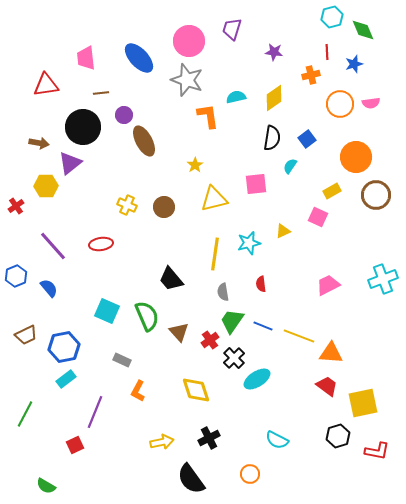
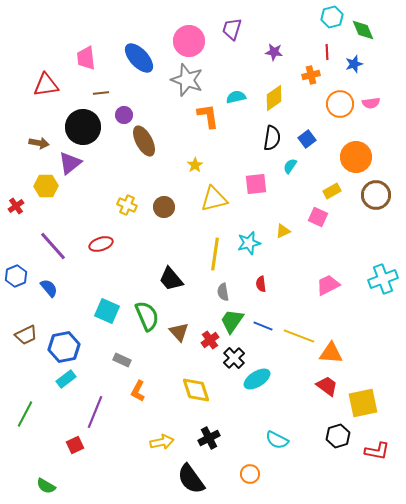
red ellipse at (101, 244): rotated 10 degrees counterclockwise
